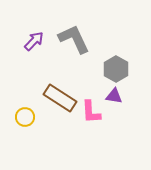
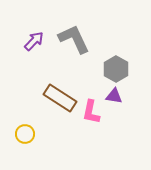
pink L-shape: rotated 15 degrees clockwise
yellow circle: moved 17 px down
